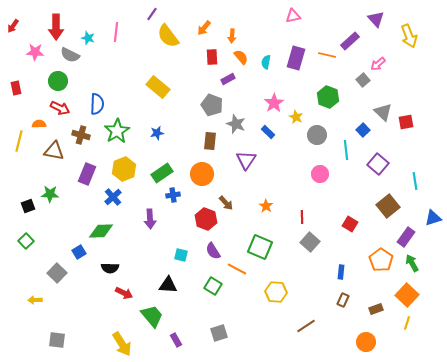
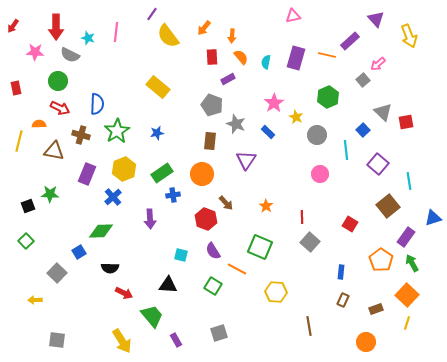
green hexagon at (328, 97): rotated 15 degrees clockwise
cyan line at (415, 181): moved 6 px left
brown line at (306, 326): moved 3 px right; rotated 66 degrees counterclockwise
yellow arrow at (122, 344): moved 3 px up
